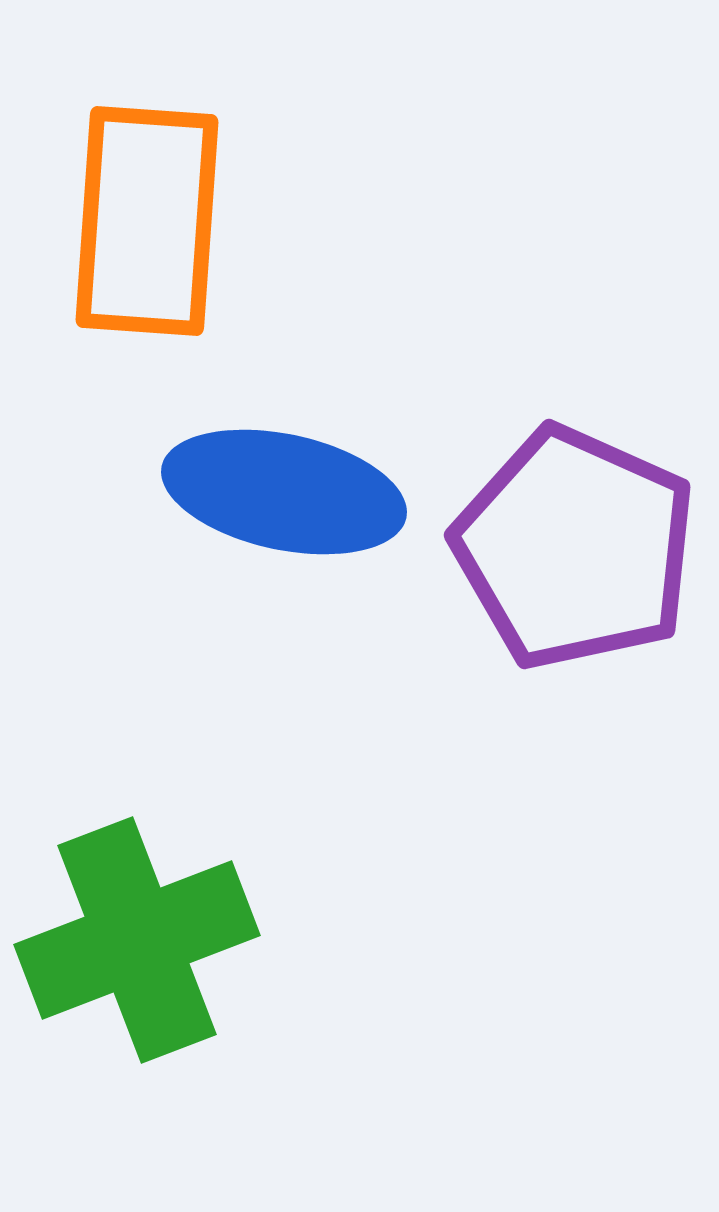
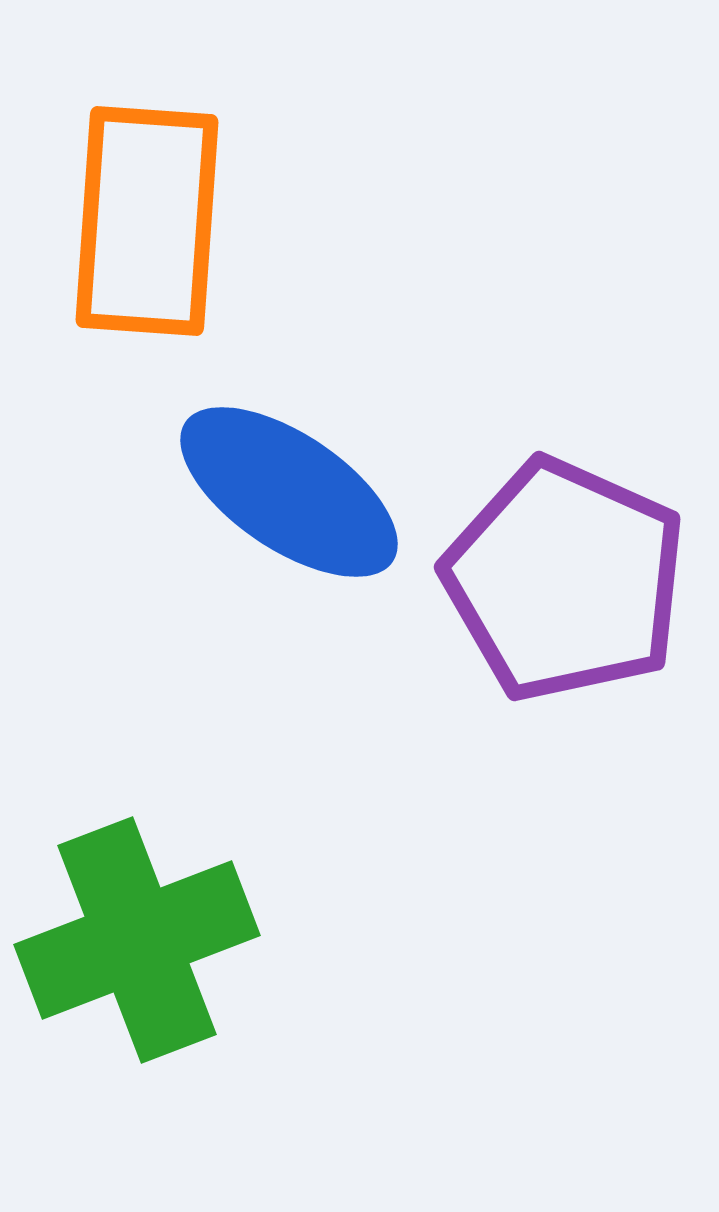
blue ellipse: moved 5 px right; rotated 22 degrees clockwise
purple pentagon: moved 10 px left, 32 px down
